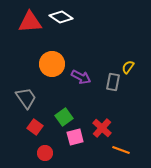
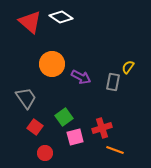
red triangle: rotated 45 degrees clockwise
red cross: rotated 30 degrees clockwise
orange line: moved 6 px left
